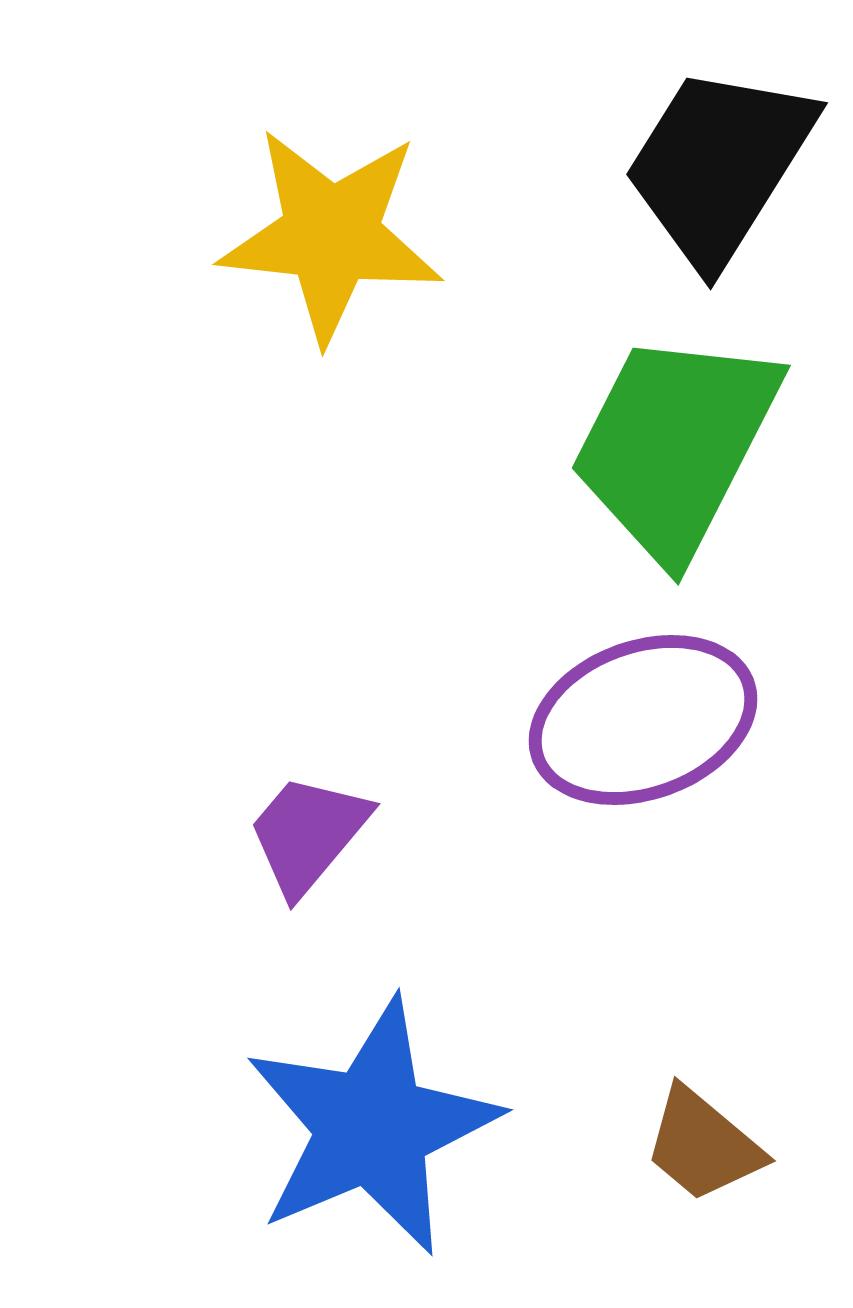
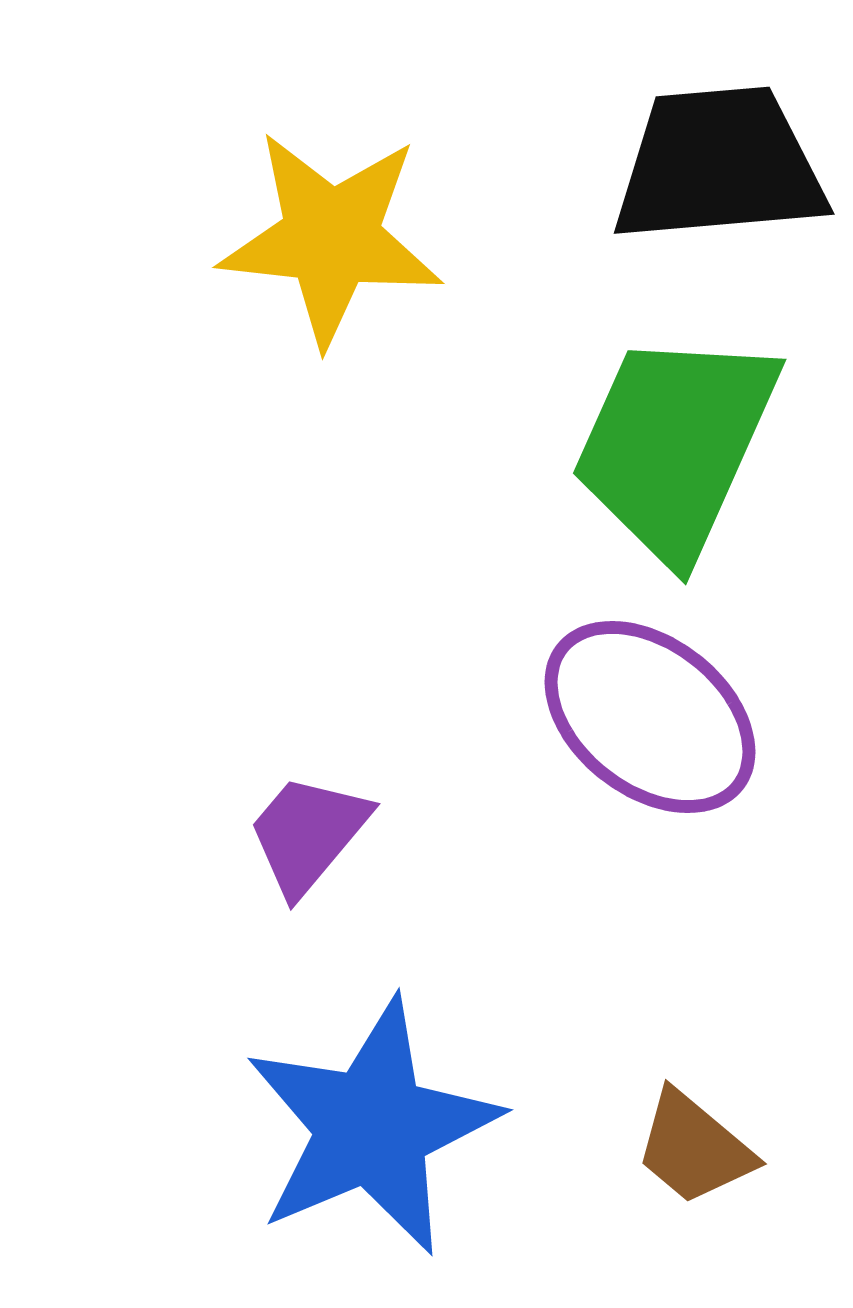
black trapezoid: rotated 53 degrees clockwise
yellow star: moved 3 px down
green trapezoid: rotated 3 degrees counterclockwise
purple ellipse: moved 7 px right, 3 px up; rotated 58 degrees clockwise
brown trapezoid: moved 9 px left, 3 px down
